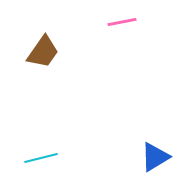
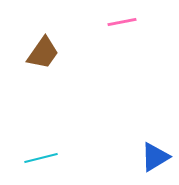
brown trapezoid: moved 1 px down
